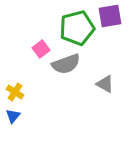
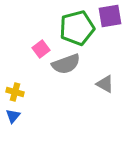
yellow cross: rotated 18 degrees counterclockwise
